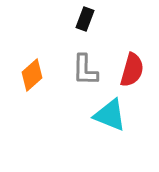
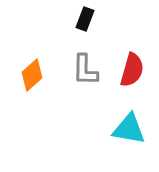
cyan triangle: moved 19 px right, 14 px down; rotated 12 degrees counterclockwise
